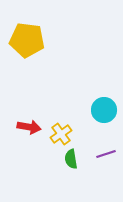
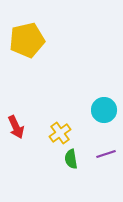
yellow pentagon: rotated 20 degrees counterclockwise
red arrow: moved 13 px left; rotated 55 degrees clockwise
yellow cross: moved 1 px left, 1 px up
